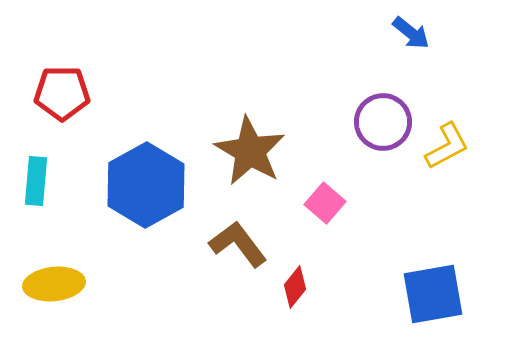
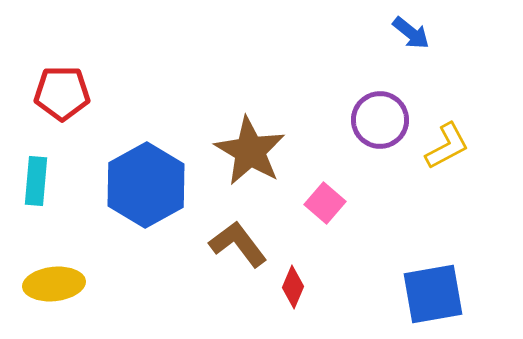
purple circle: moved 3 px left, 2 px up
red diamond: moved 2 px left; rotated 15 degrees counterclockwise
